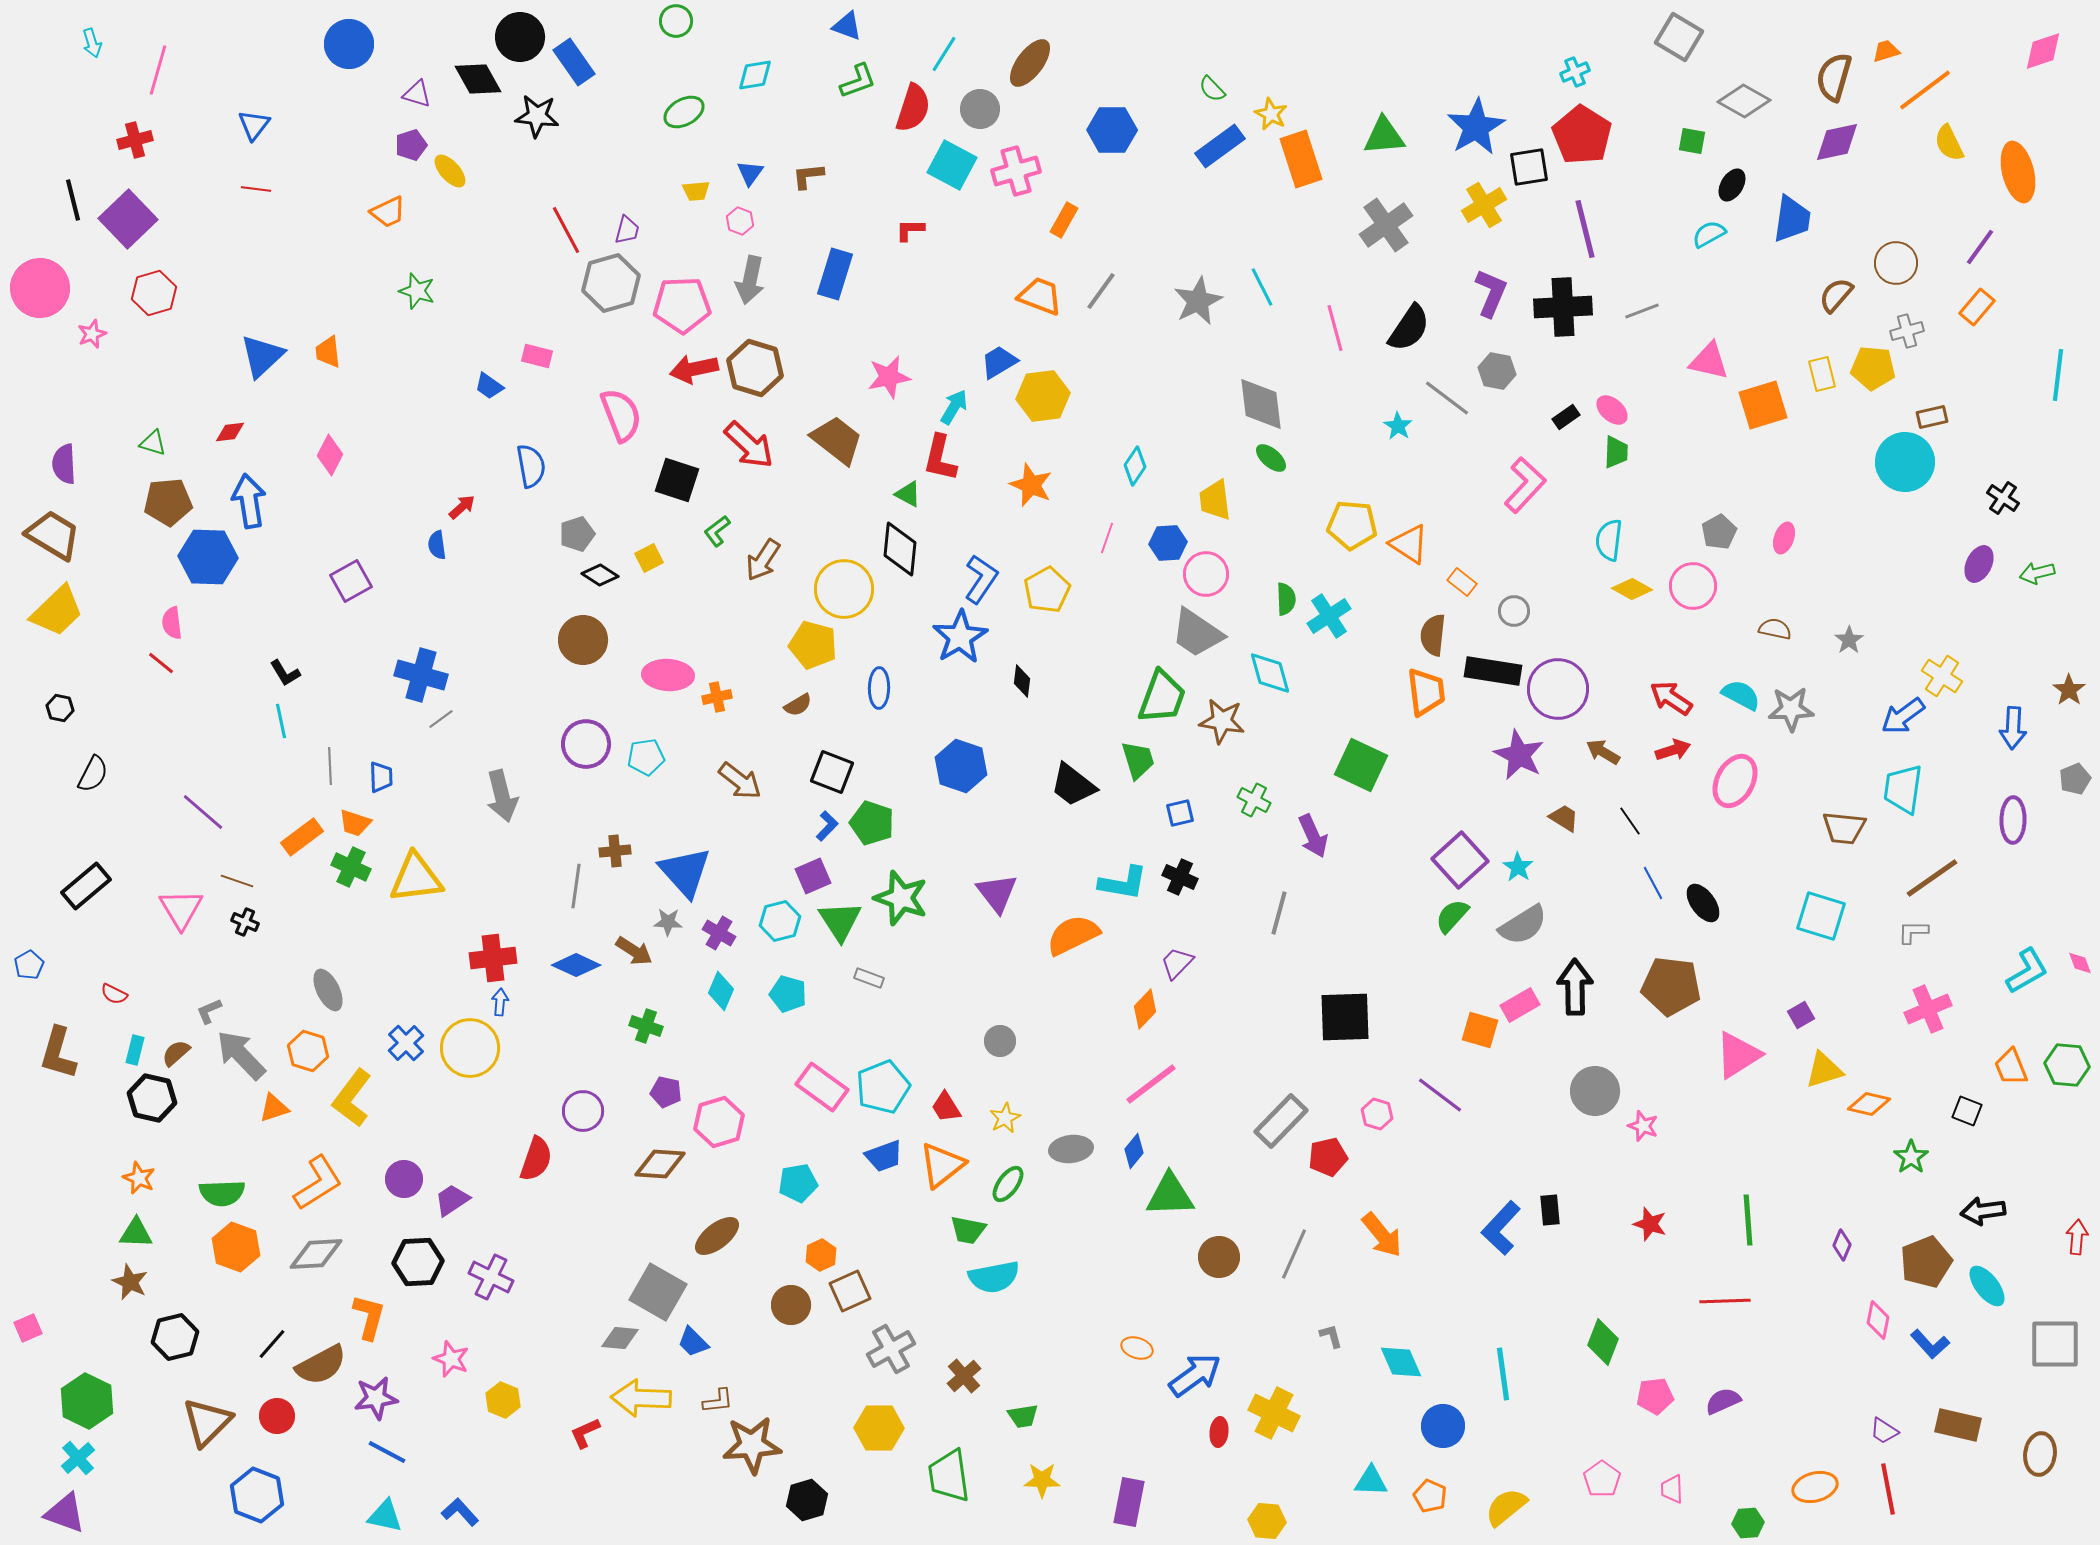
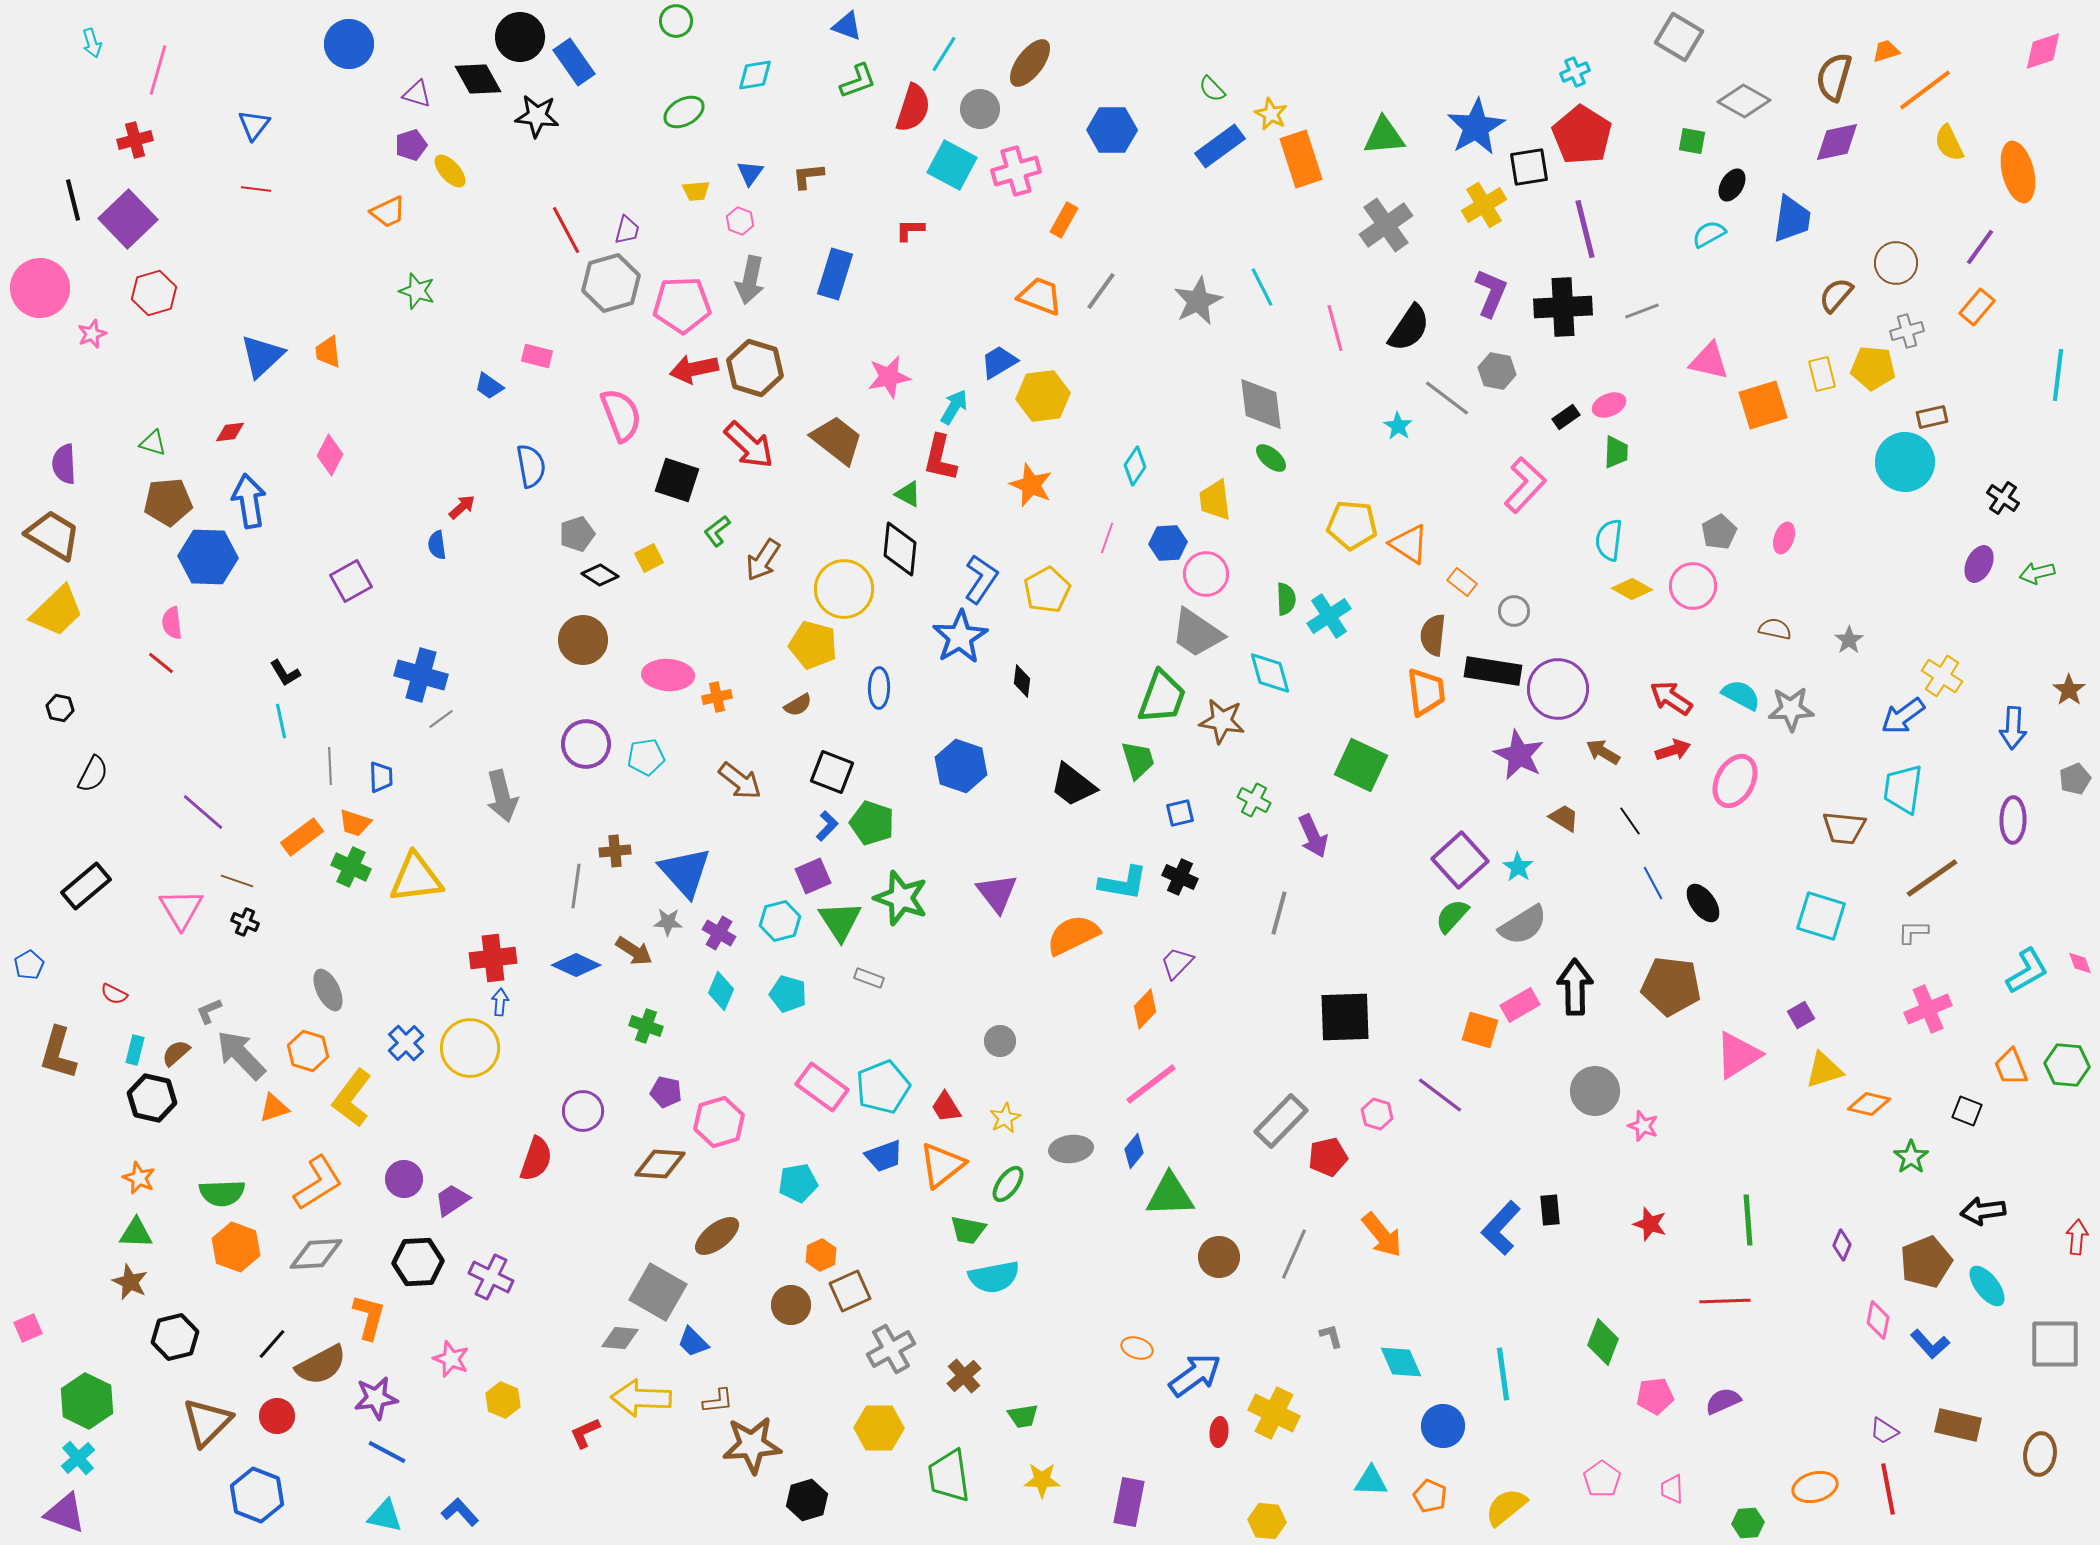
pink ellipse at (1612, 410): moved 3 px left, 5 px up; rotated 64 degrees counterclockwise
